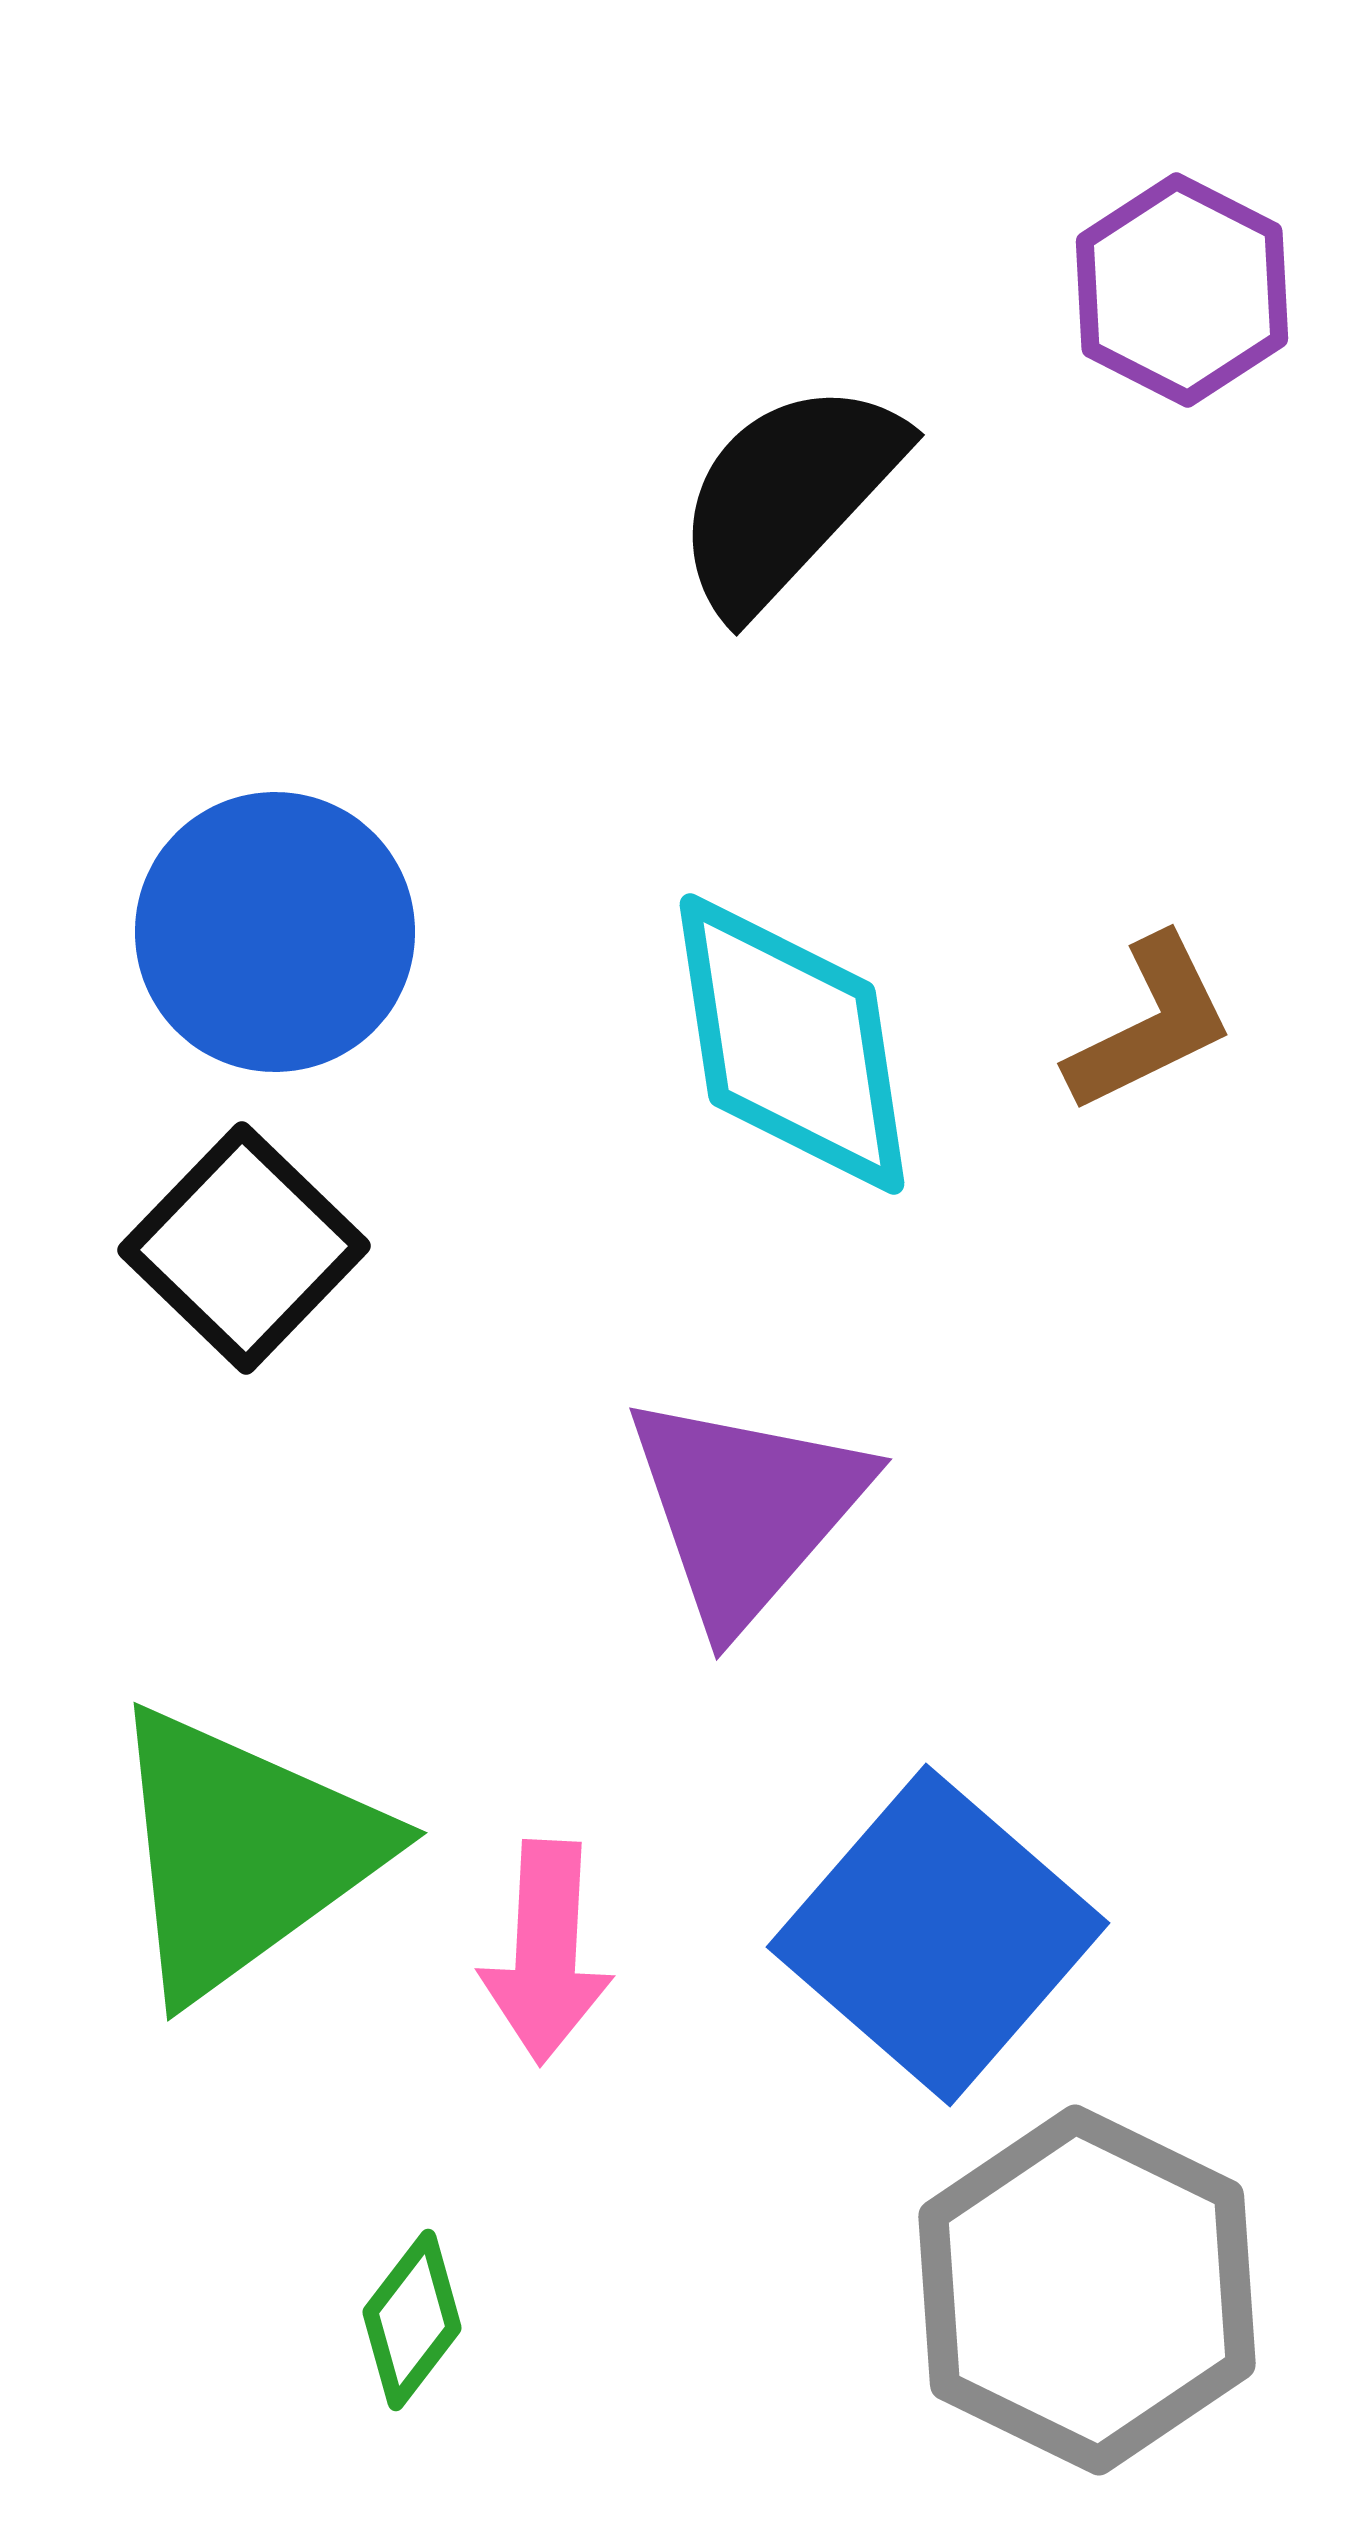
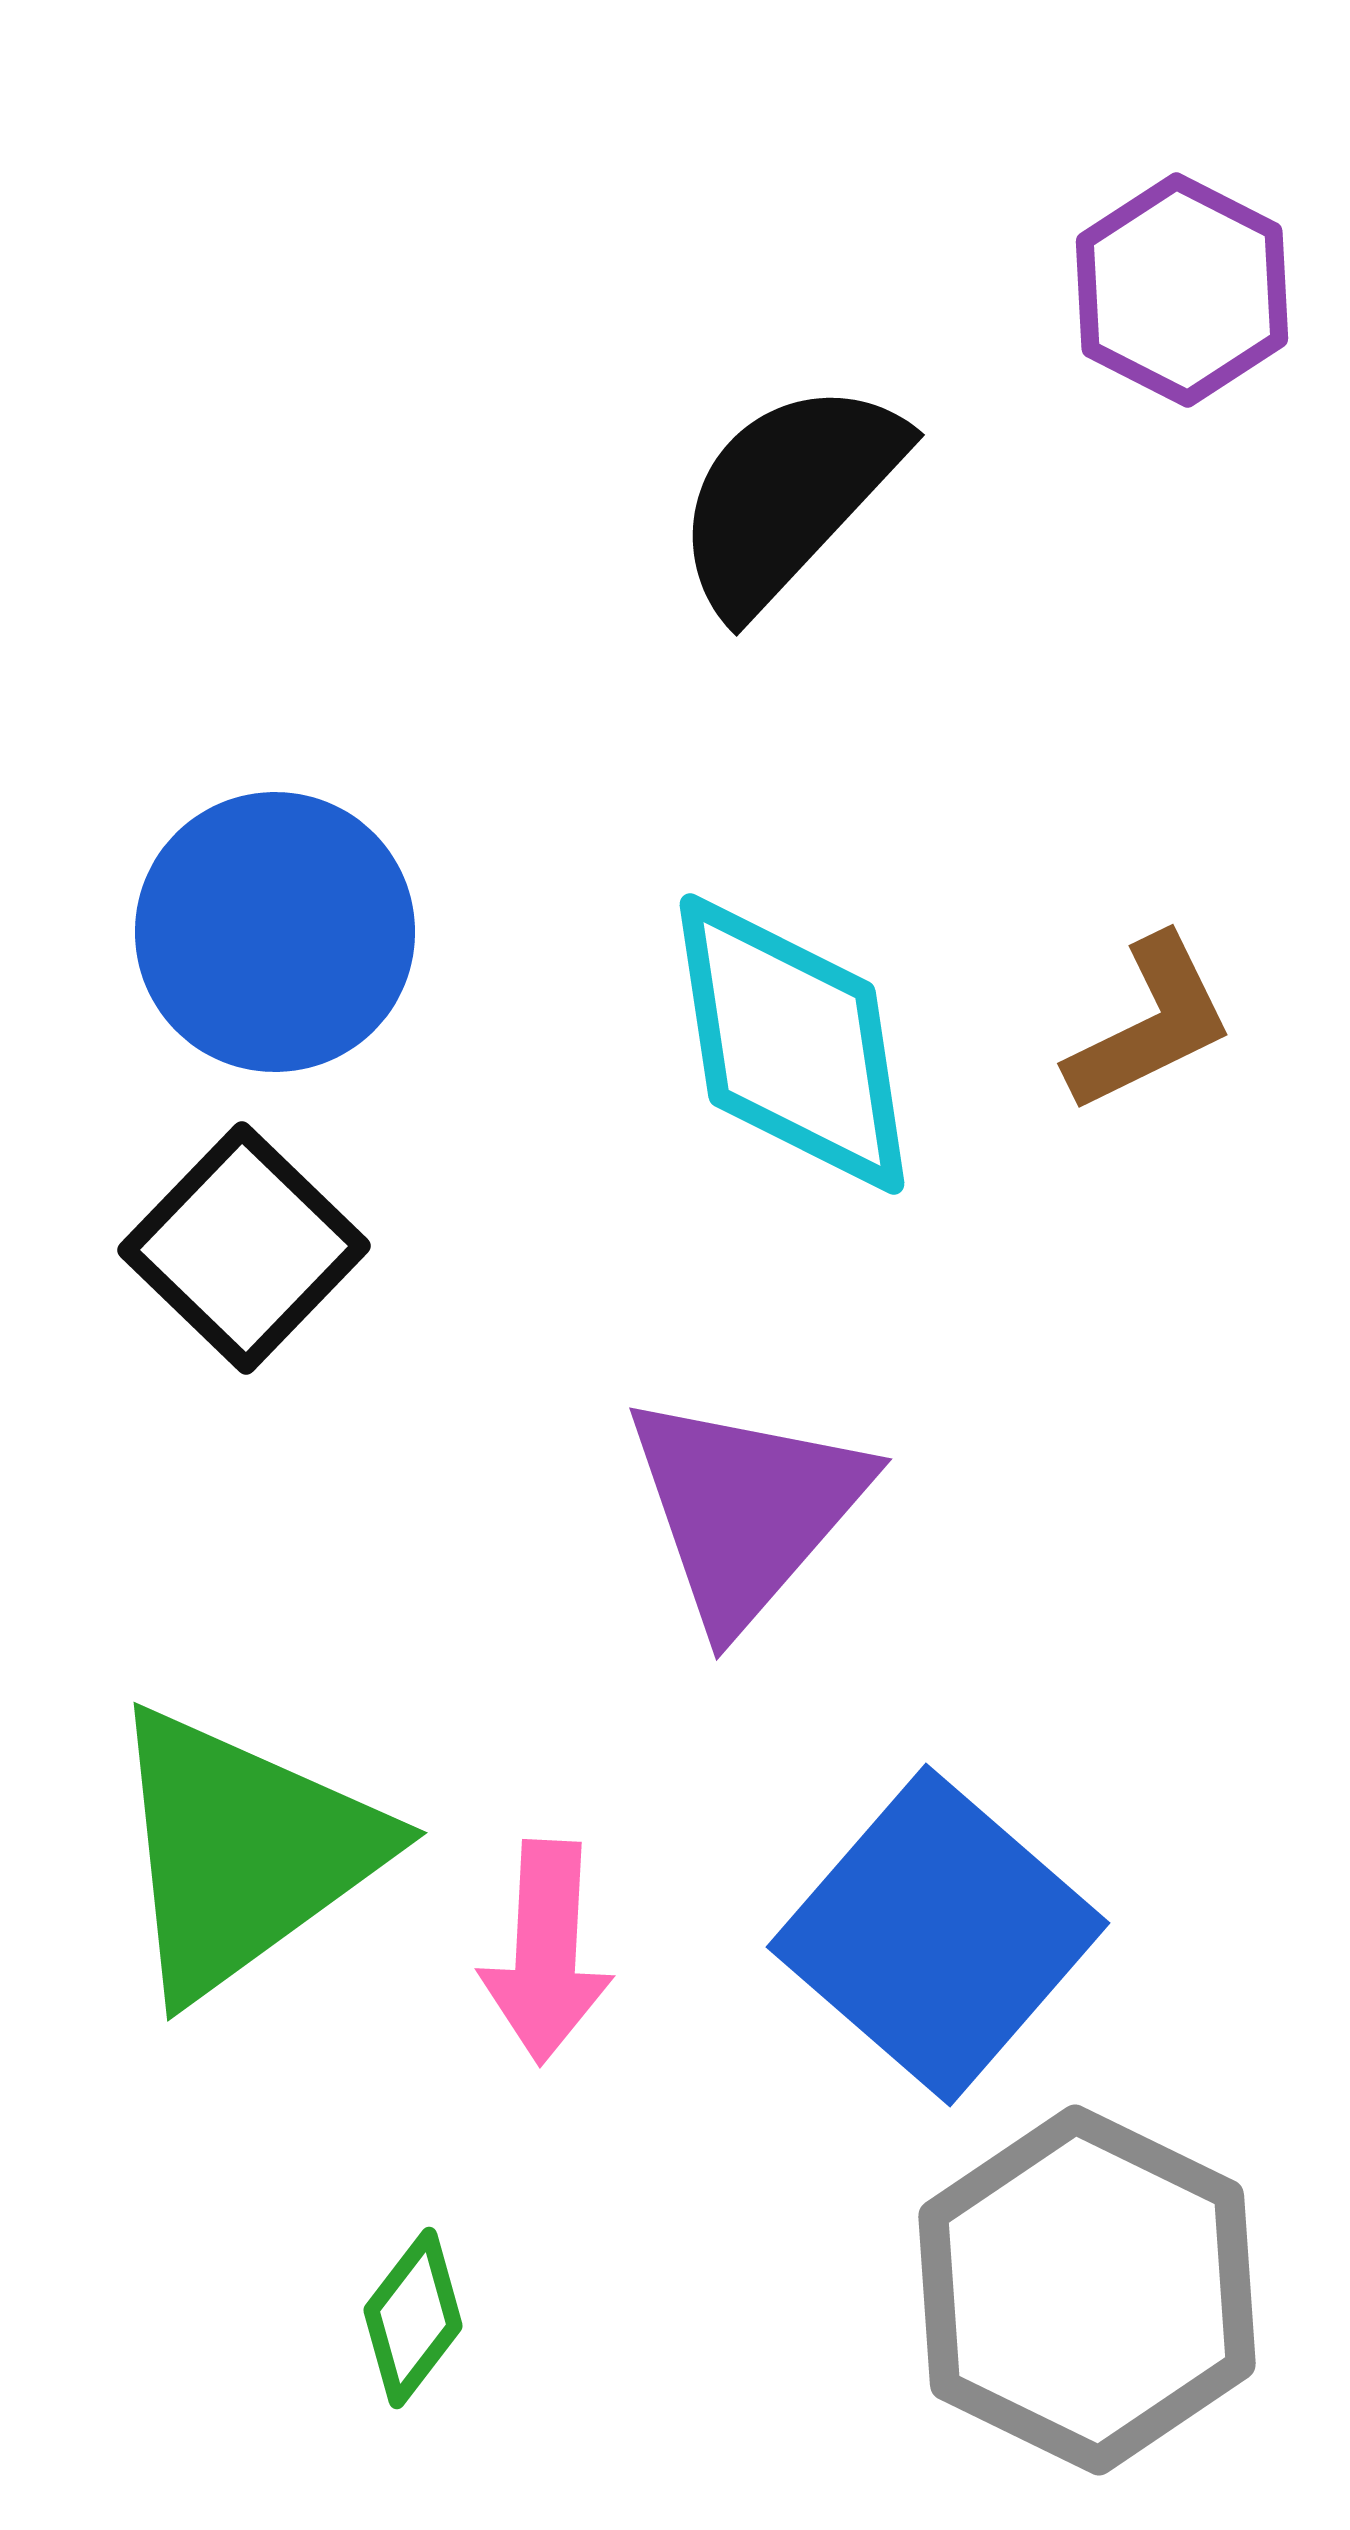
green diamond: moved 1 px right, 2 px up
